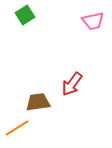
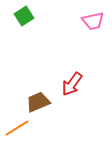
green square: moved 1 px left, 1 px down
brown trapezoid: rotated 15 degrees counterclockwise
